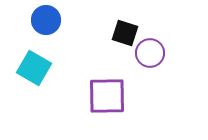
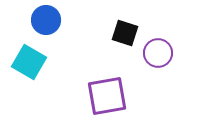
purple circle: moved 8 px right
cyan square: moved 5 px left, 6 px up
purple square: rotated 9 degrees counterclockwise
